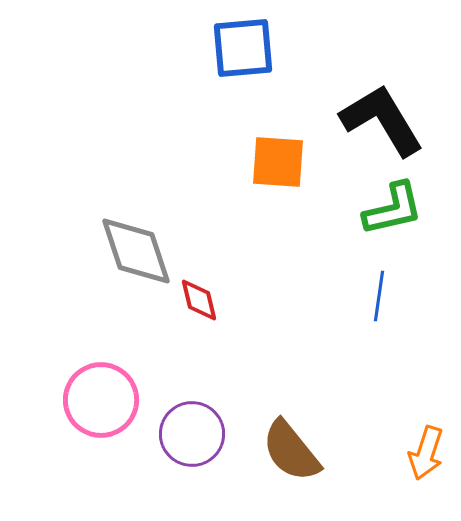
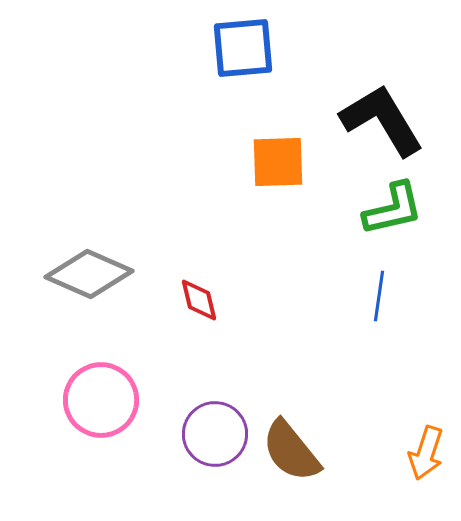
orange square: rotated 6 degrees counterclockwise
gray diamond: moved 47 px left, 23 px down; rotated 48 degrees counterclockwise
purple circle: moved 23 px right
